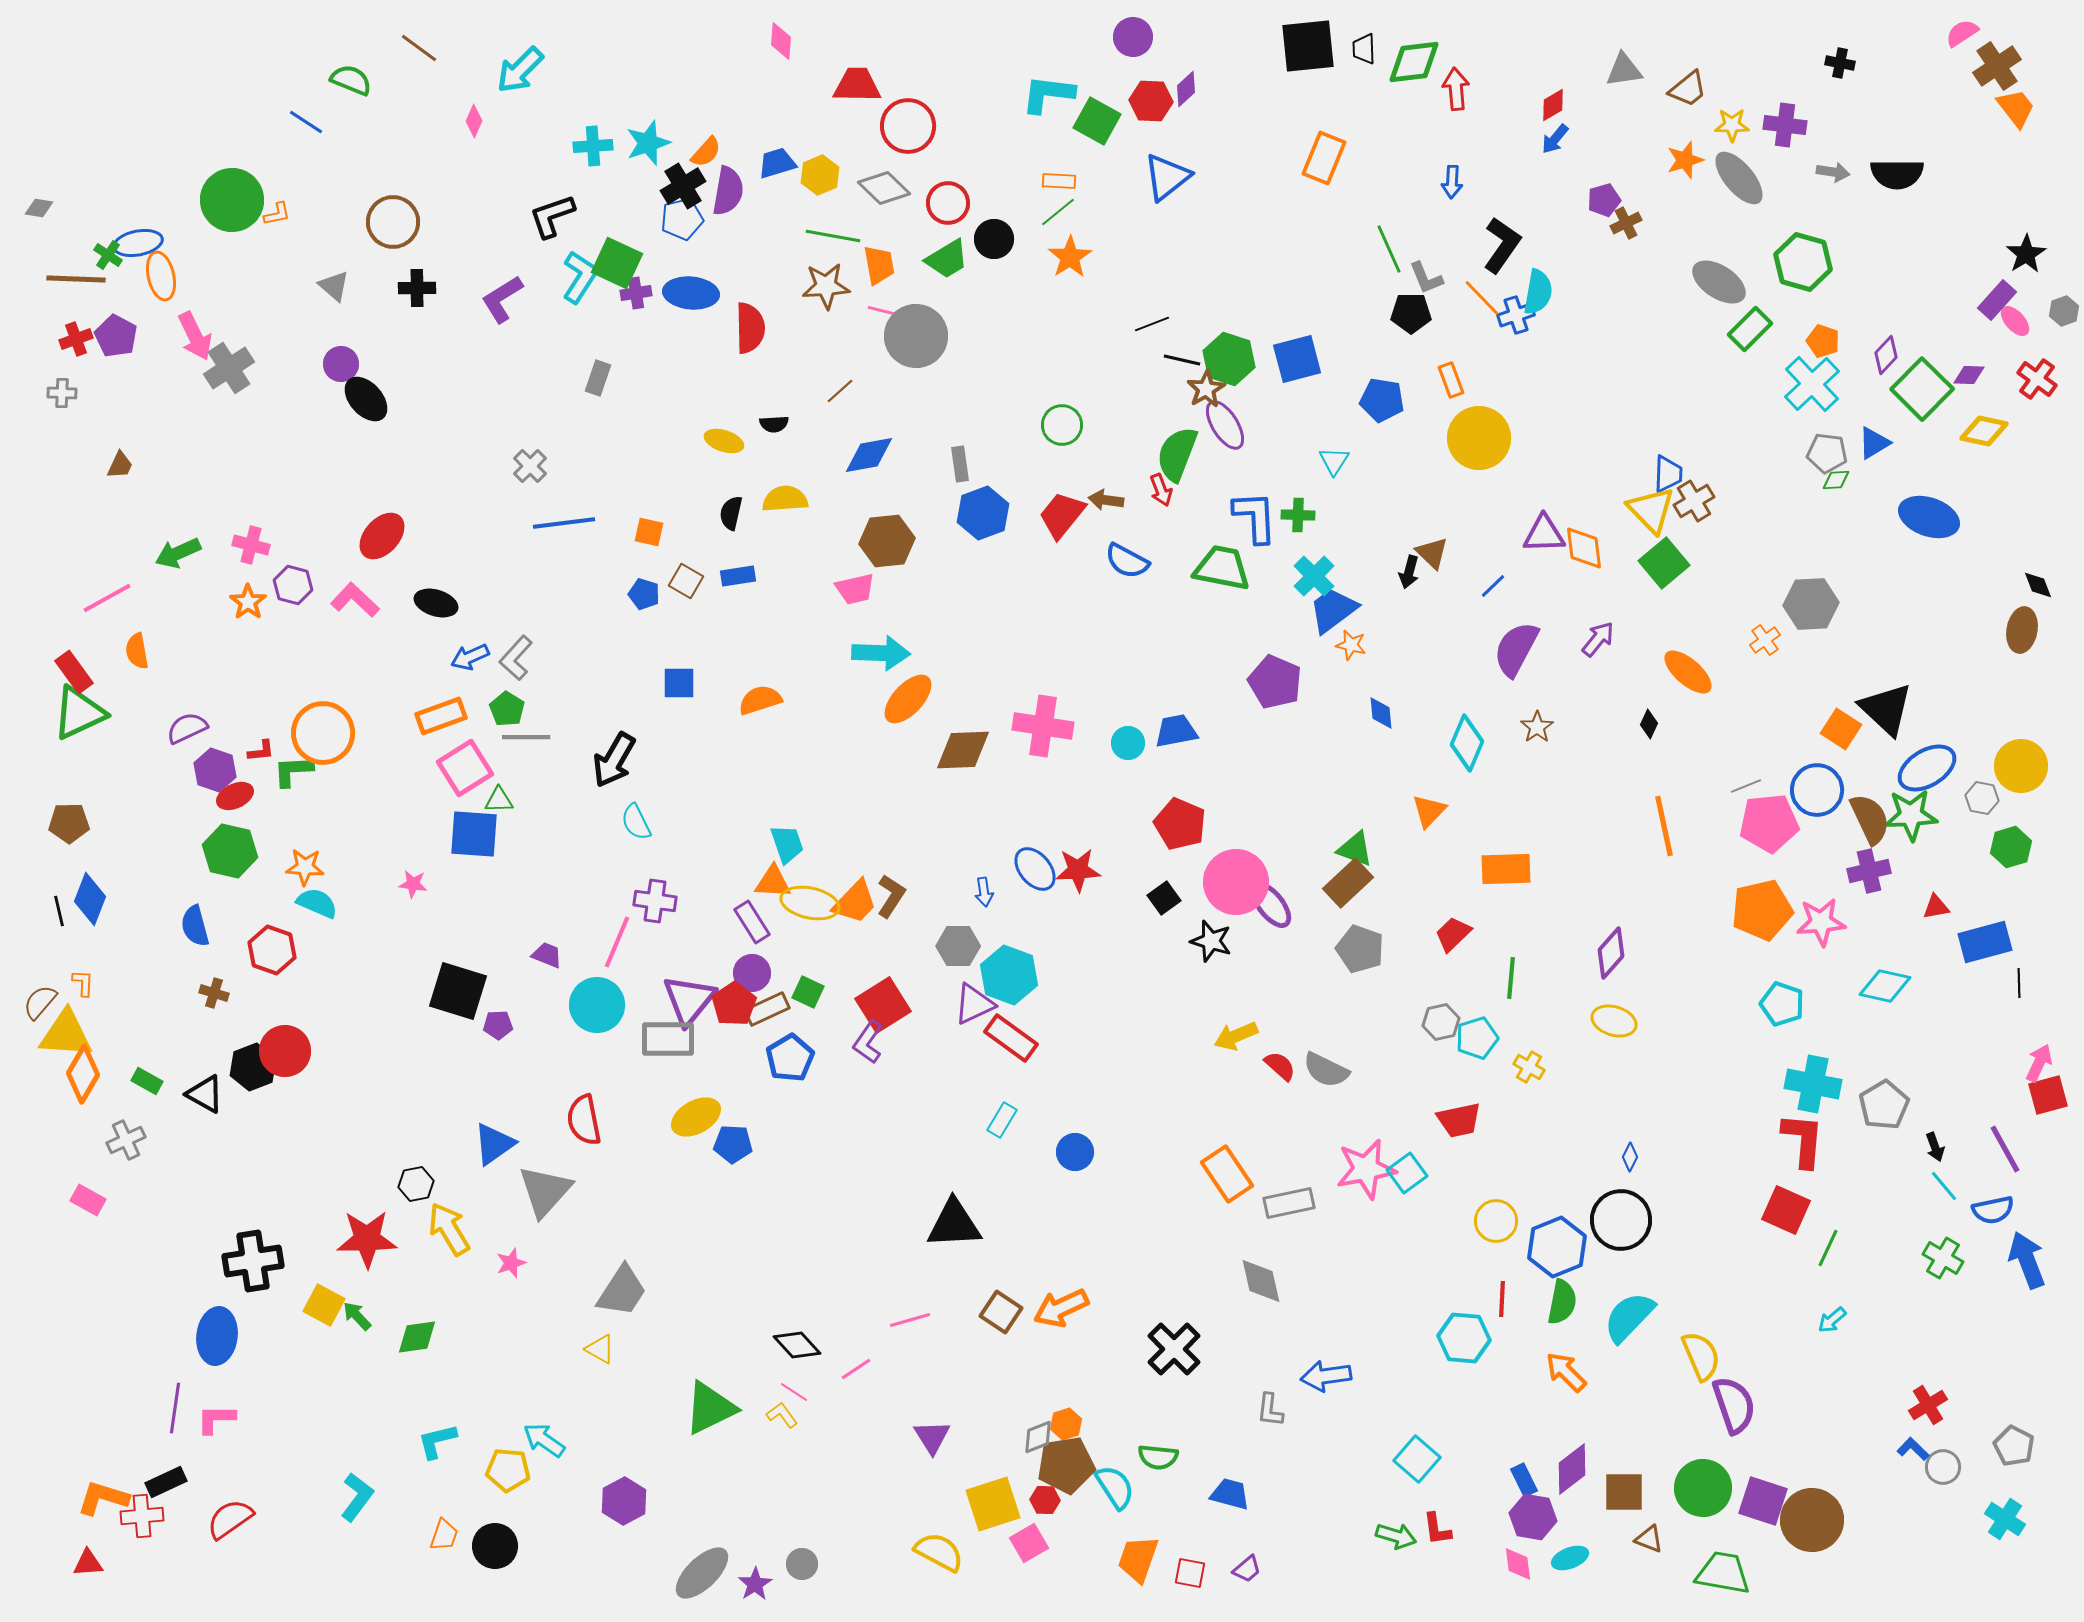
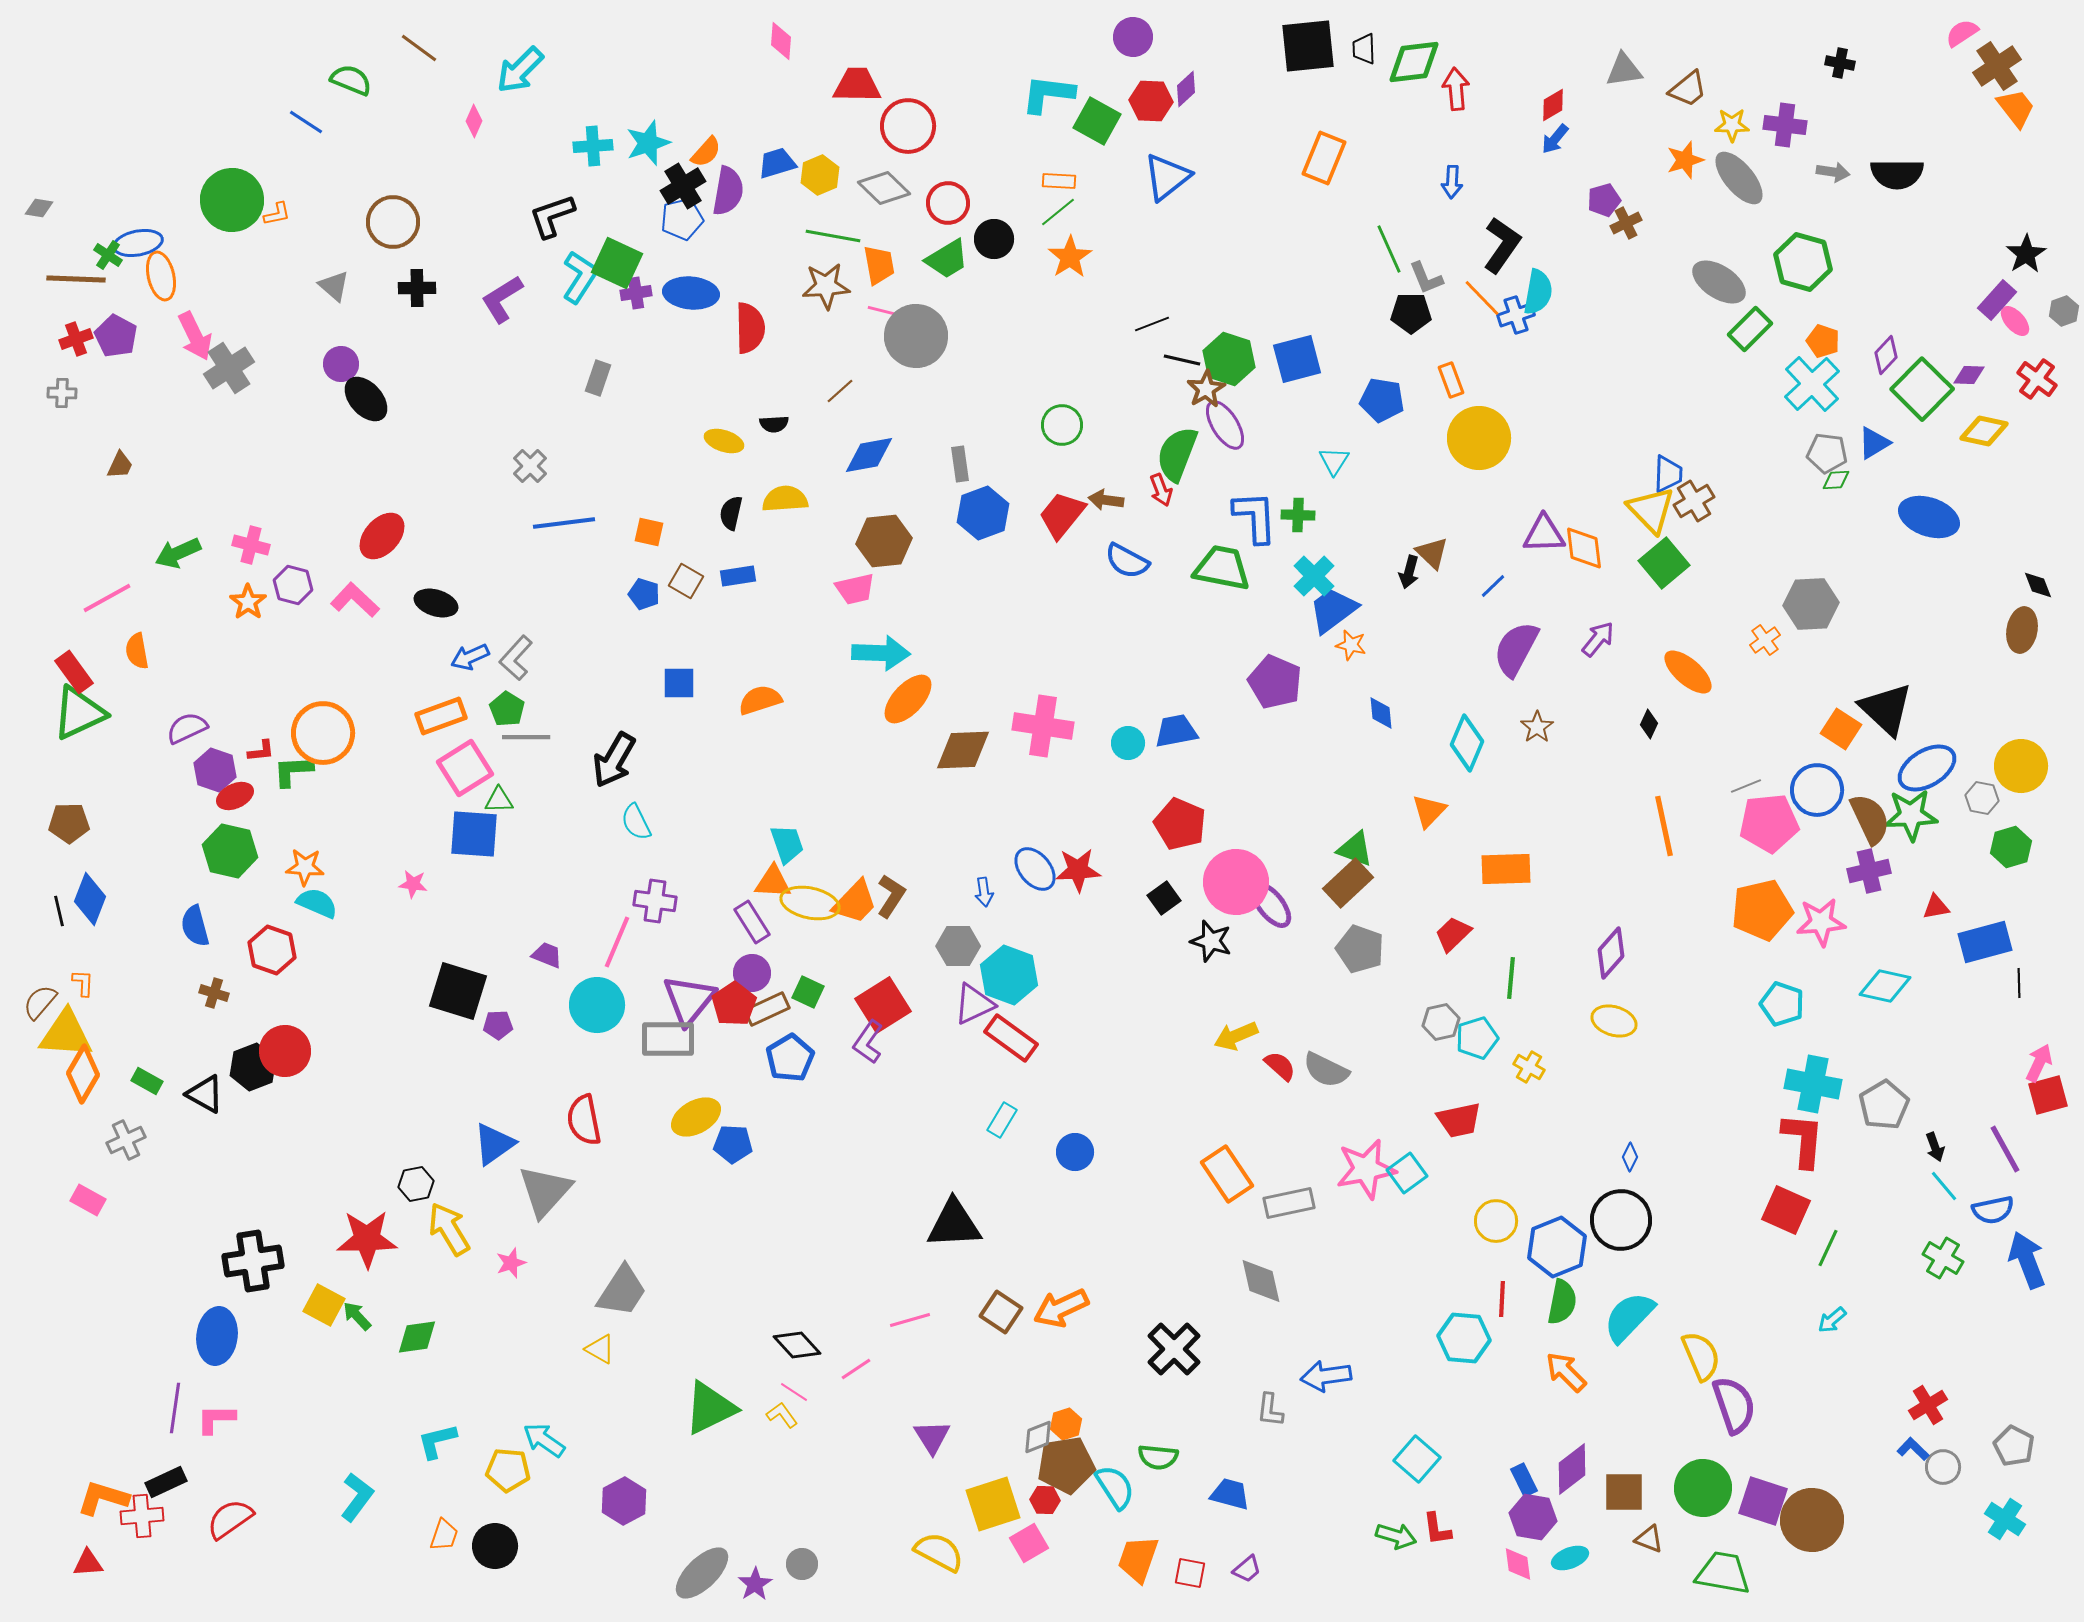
brown hexagon at (887, 541): moved 3 px left
